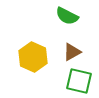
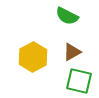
yellow hexagon: rotated 8 degrees clockwise
